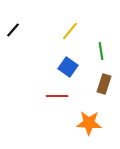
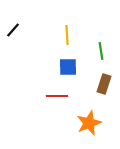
yellow line: moved 3 px left, 4 px down; rotated 42 degrees counterclockwise
blue square: rotated 36 degrees counterclockwise
orange star: rotated 25 degrees counterclockwise
